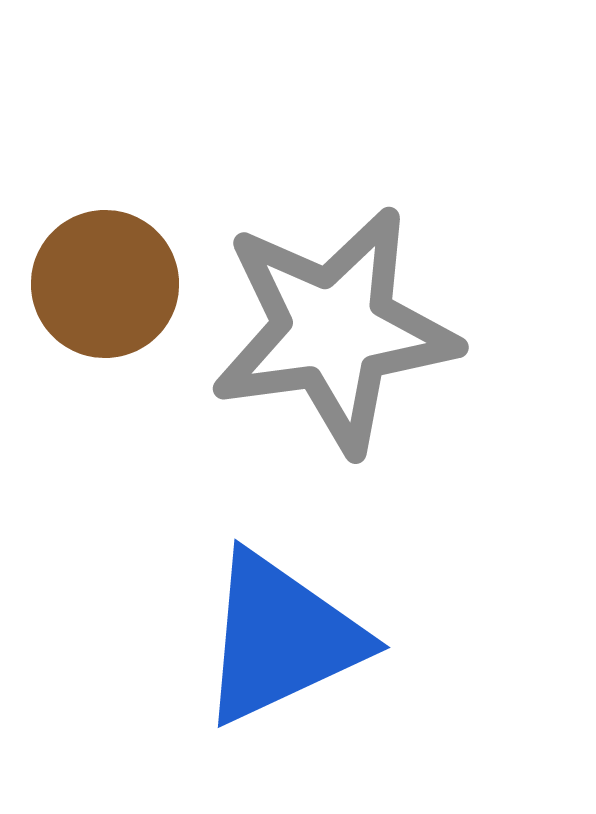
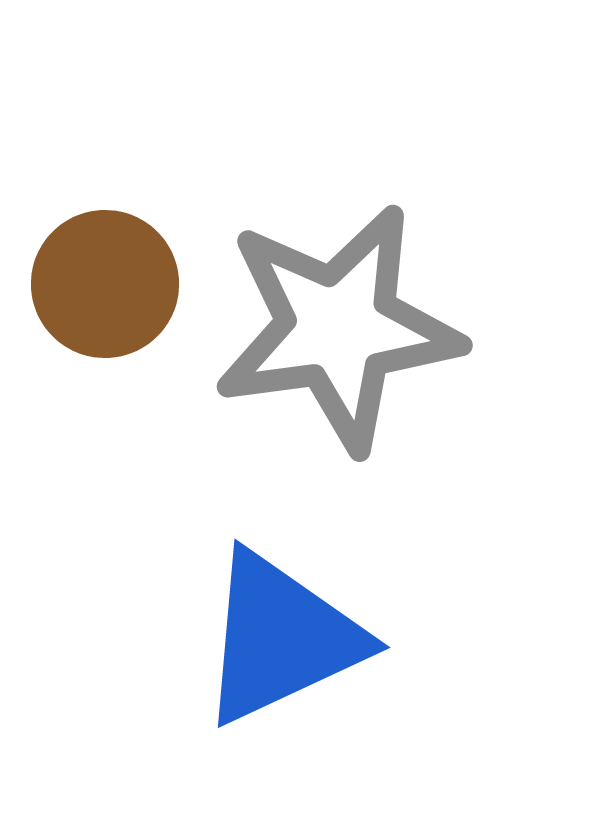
gray star: moved 4 px right, 2 px up
